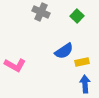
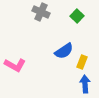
yellow rectangle: rotated 56 degrees counterclockwise
